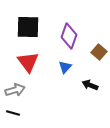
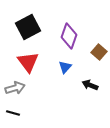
black square: rotated 30 degrees counterclockwise
gray arrow: moved 2 px up
